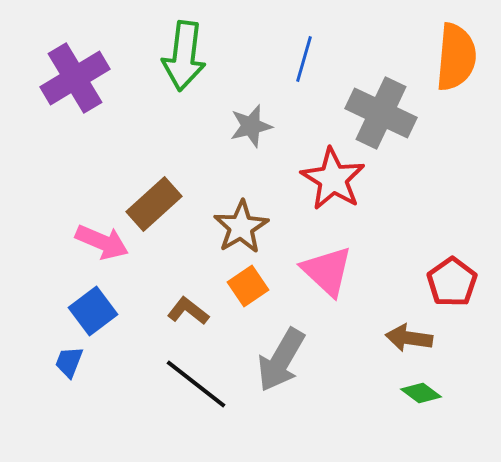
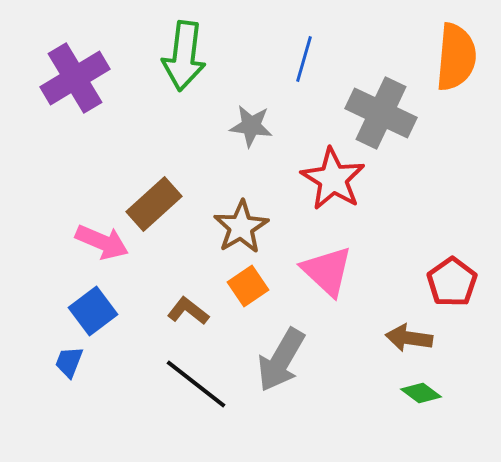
gray star: rotated 21 degrees clockwise
